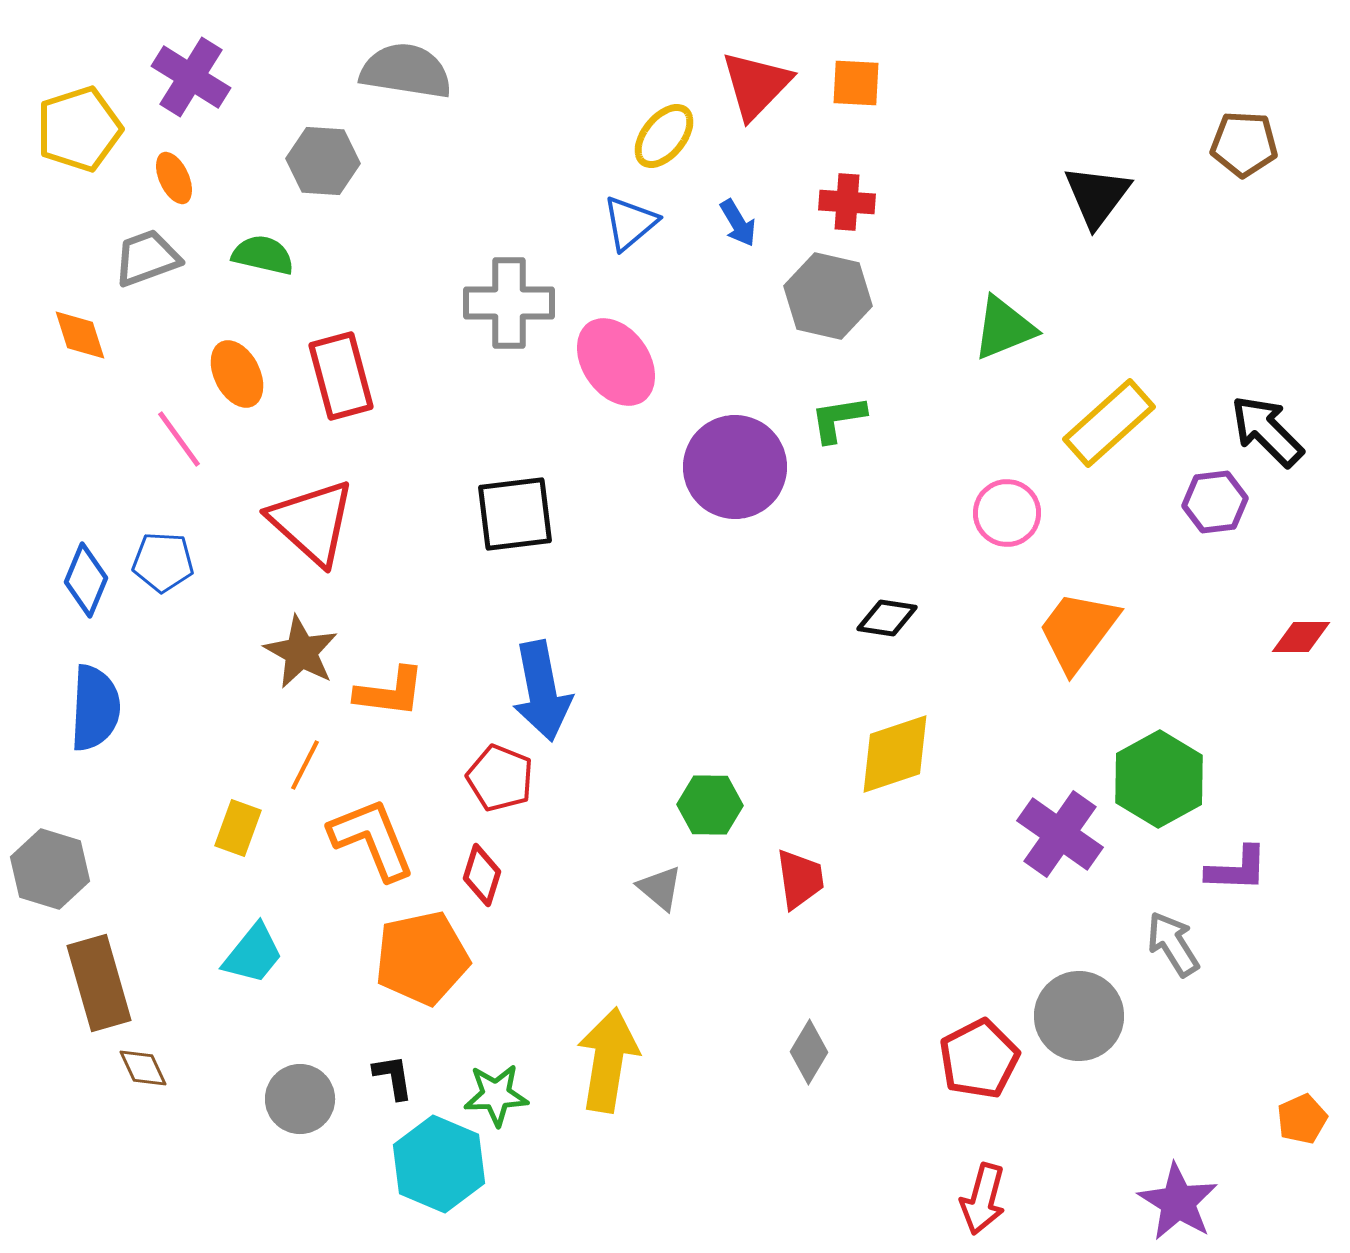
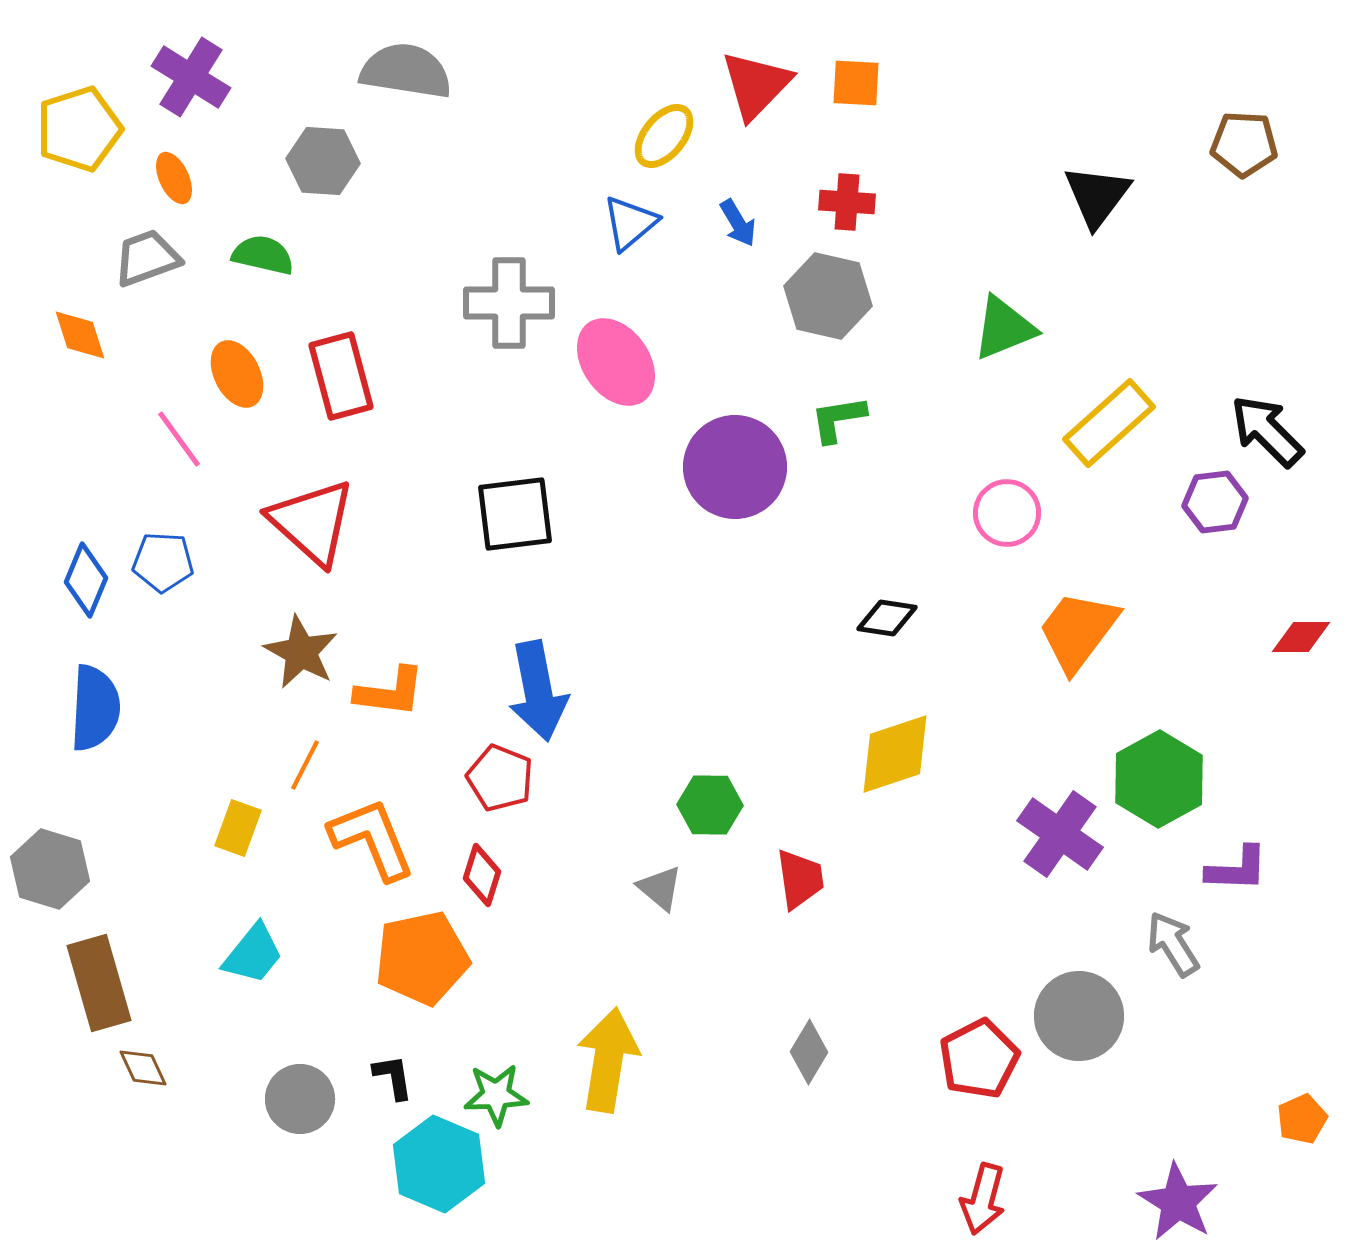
blue arrow at (542, 691): moved 4 px left
